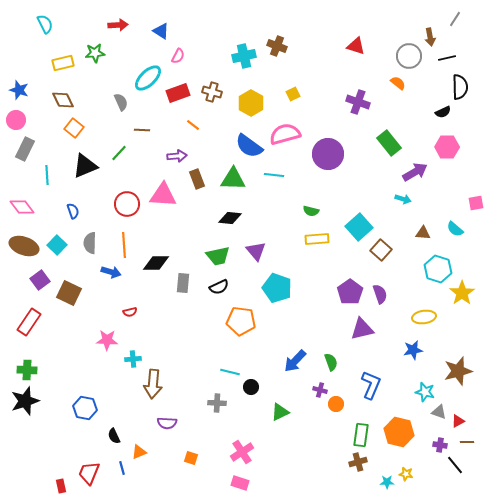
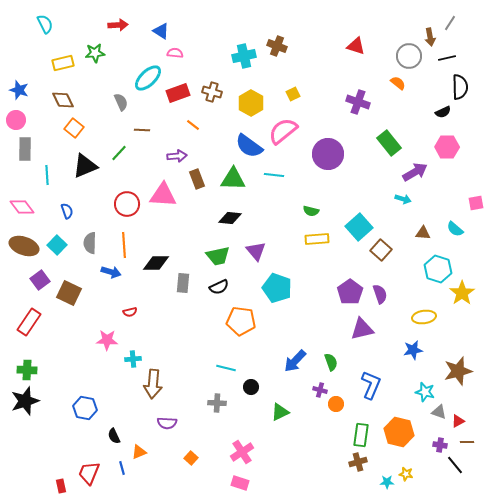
gray line at (455, 19): moved 5 px left, 4 px down
pink semicircle at (178, 56): moved 3 px left, 3 px up; rotated 112 degrees counterclockwise
pink semicircle at (285, 134): moved 2 px left, 3 px up; rotated 24 degrees counterclockwise
gray rectangle at (25, 149): rotated 25 degrees counterclockwise
blue semicircle at (73, 211): moved 6 px left
cyan line at (230, 372): moved 4 px left, 4 px up
orange square at (191, 458): rotated 24 degrees clockwise
